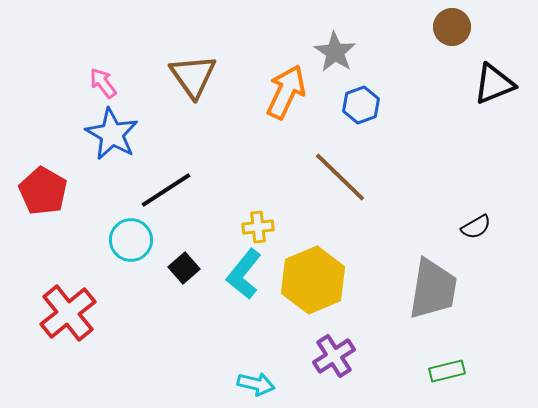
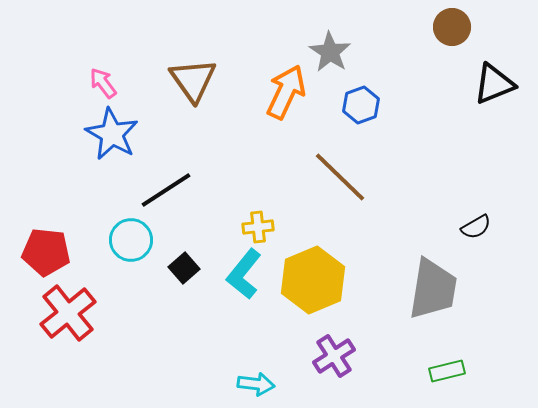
gray star: moved 5 px left
brown triangle: moved 4 px down
red pentagon: moved 3 px right, 61 px down; rotated 24 degrees counterclockwise
cyan arrow: rotated 6 degrees counterclockwise
